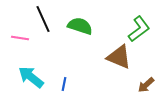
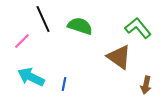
green L-shape: moved 1 px left, 1 px up; rotated 92 degrees counterclockwise
pink line: moved 2 px right, 3 px down; rotated 54 degrees counterclockwise
brown triangle: rotated 12 degrees clockwise
cyan arrow: rotated 12 degrees counterclockwise
brown arrow: rotated 36 degrees counterclockwise
